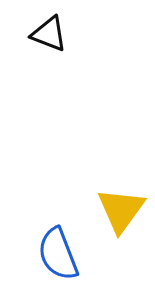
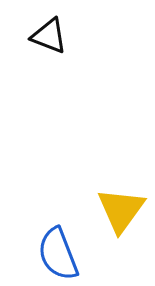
black triangle: moved 2 px down
